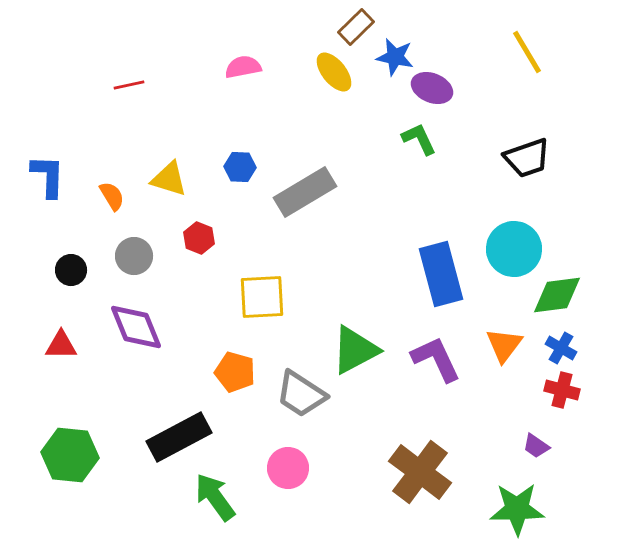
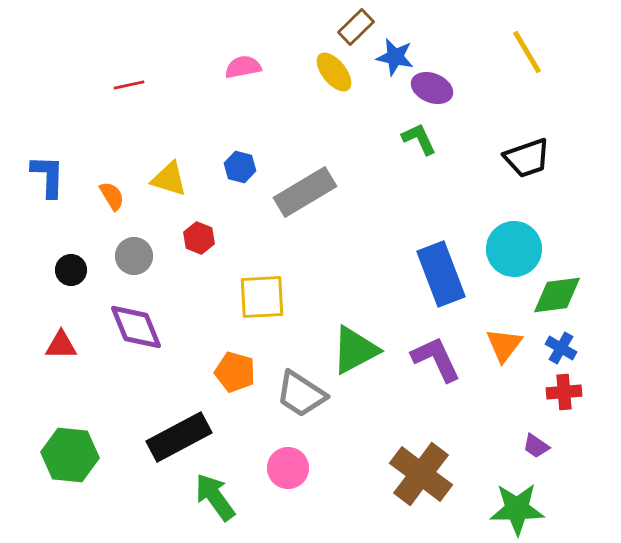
blue hexagon: rotated 12 degrees clockwise
blue rectangle: rotated 6 degrees counterclockwise
red cross: moved 2 px right, 2 px down; rotated 20 degrees counterclockwise
brown cross: moved 1 px right, 2 px down
